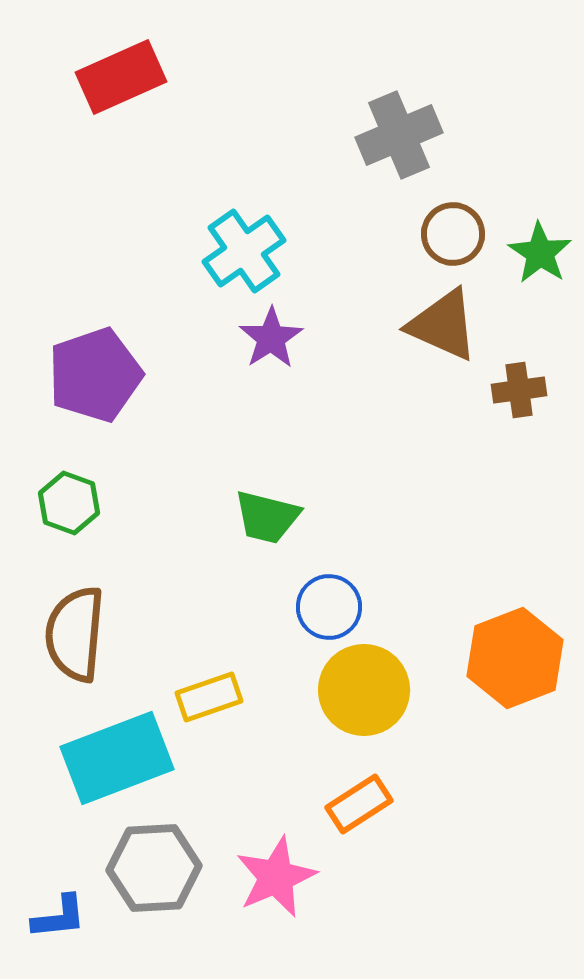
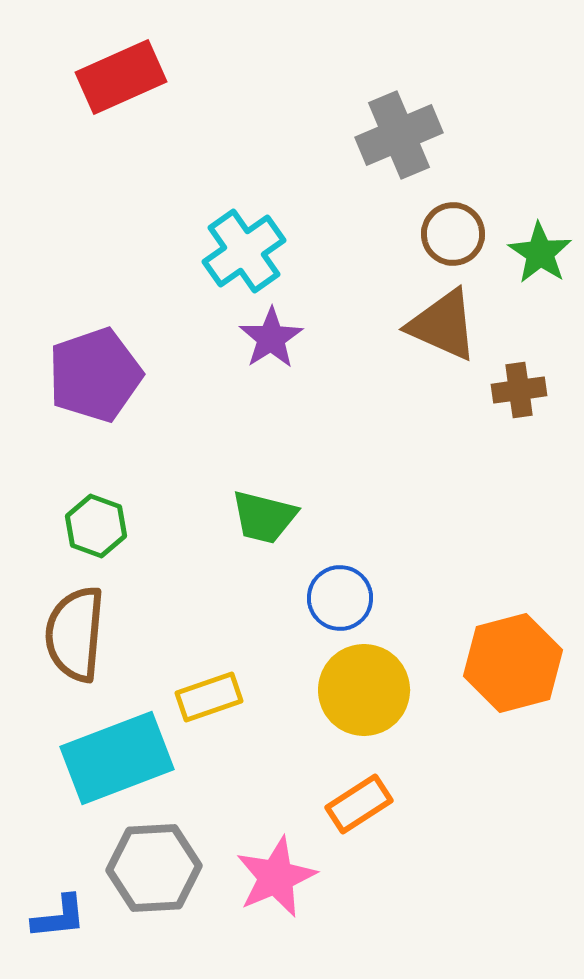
green hexagon: moved 27 px right, 23 px down
green trapezoid: moved 3 px left
blue circle: moved 11 px right, 9 px up
orange hexagon: moved 2 px left, 5 px down; rotated 6 degrees clockwise
